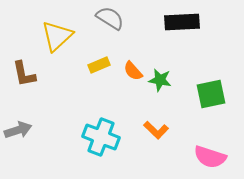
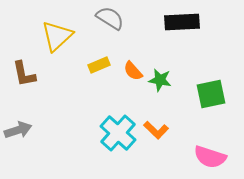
cyan cross: moved 17 px right, 4 px up; rotated 21 degrees clockwise
